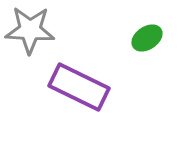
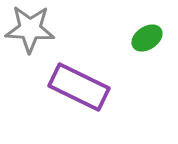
gray star: moved 1 px up
